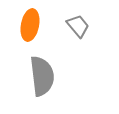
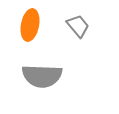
gray semicircle: rotated 99 degrees clockwise
